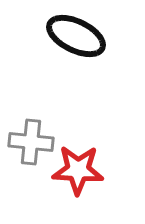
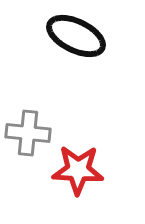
gray cross: moved 3 px left, 9 px up
